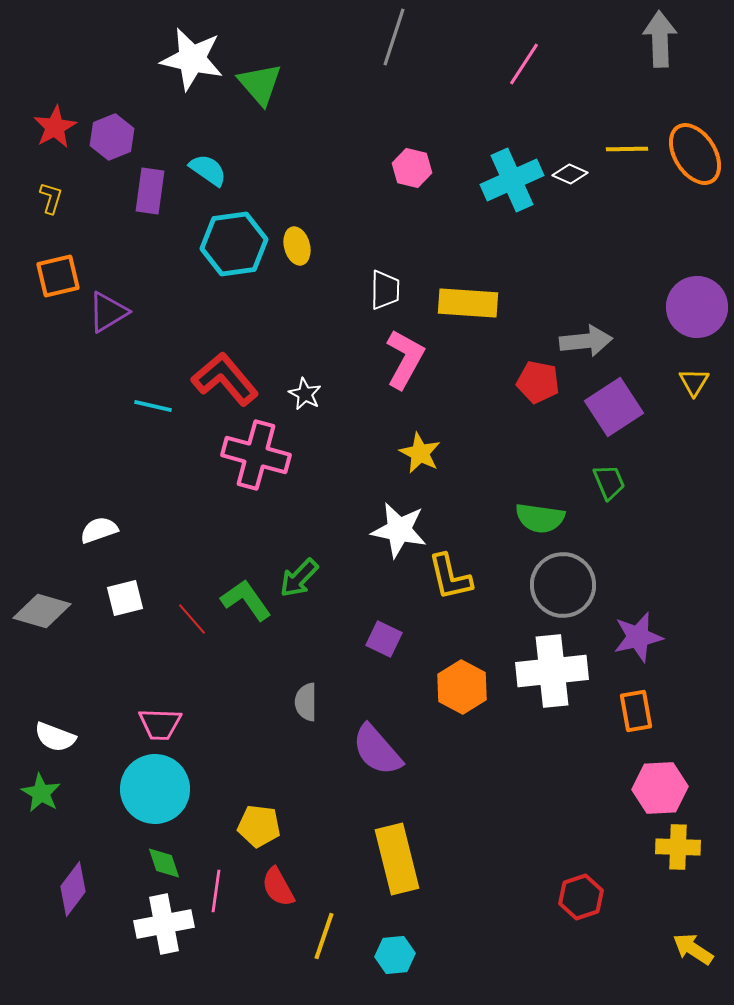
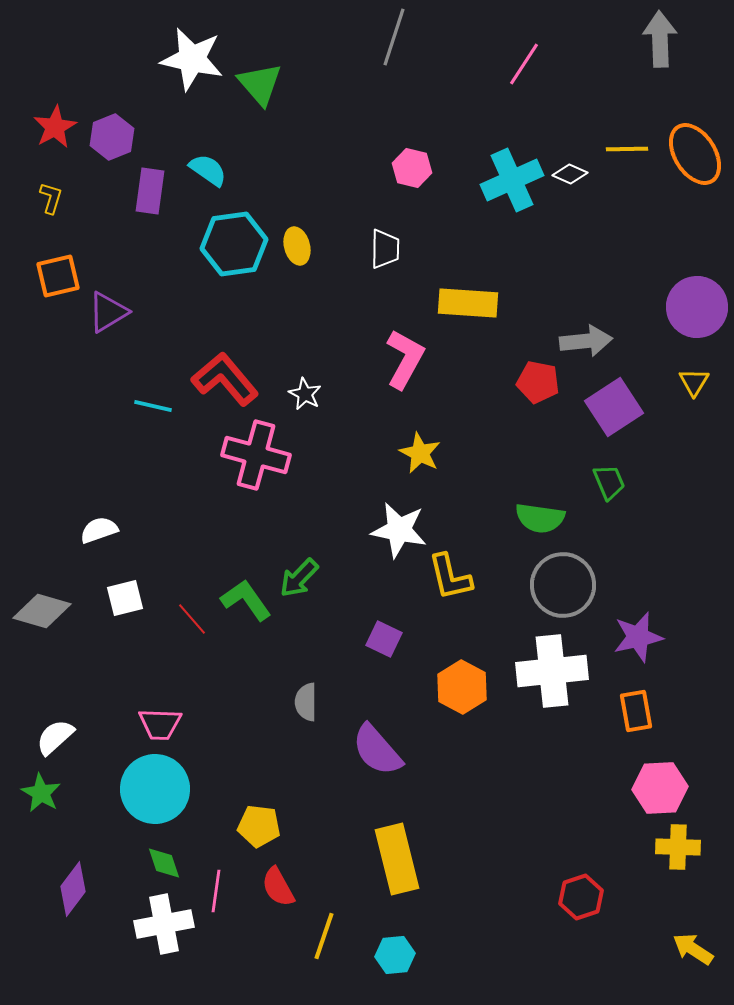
white trapezoid at (385, 290): moved 41 px up
white semicircle at (55, 737): rotated 117 degrees clockwise
